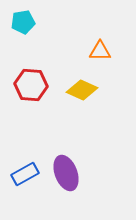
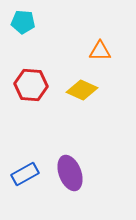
cyan pentagon: rotated 15 degrees clockwise
purple ellipse: moved 4 px right
